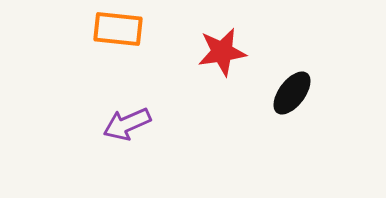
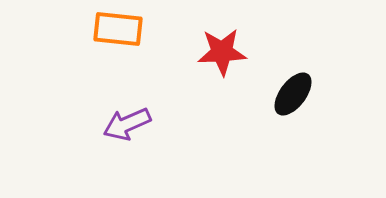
red star: rotated 6 degrees clockwise
black ellipse: moved 1 px right, 1 px down
